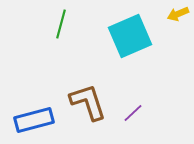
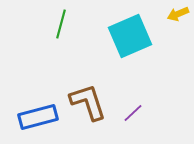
blue rectangle: moved 4 px right, 3 px up
